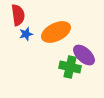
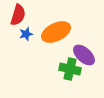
red semicircle: rotated 25 degrees clockwise
green cross: moved 2 px down
